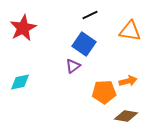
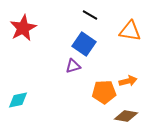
black line: rotated 56 degrees clockwise
purple triangle: rotated 21 degrees clockwise
cyan diamond: moved 2 px left, 18 px down
